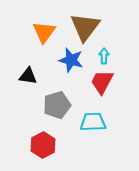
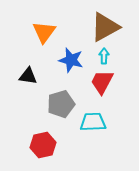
brown triangle: moved 20 px right; rotated 24 degrees clockwise
gray pentagon: moved 4 px right, 1 px up
red hexagon: rotated 15 degrees clockwise
